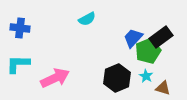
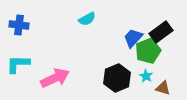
blue cross: moved 1 px left, 3 px up
black rectangle: moved 5 px up
